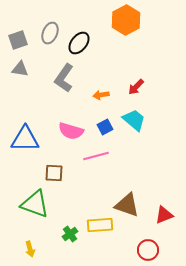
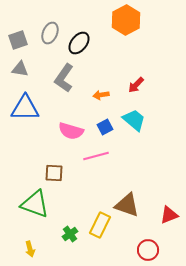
red arrow: moved 2 px up
blue triangle: moved 31 px up
red triangle: moved 5 px right
yellow rectangle: rotated 60 degrees counterclockwise
